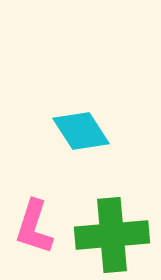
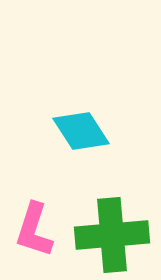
pink L-shape: moved 3 px down
